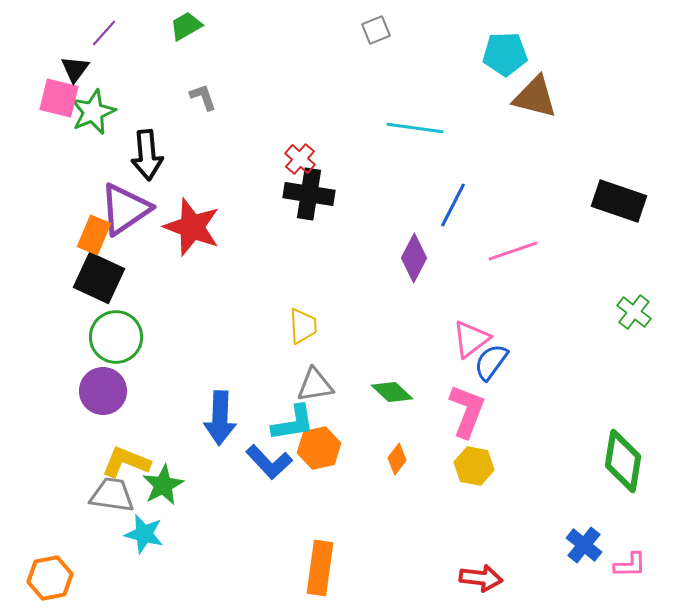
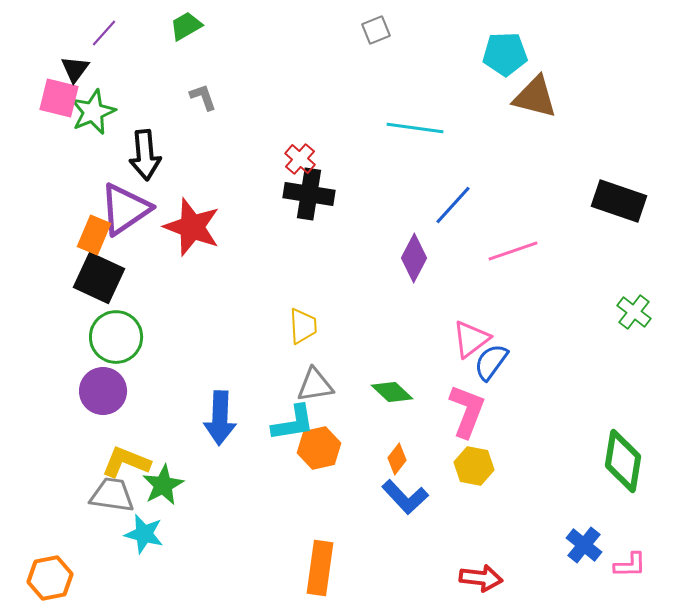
black arrow at (147, 155): moved 2 px left
blue line at (453, 205): rotated 15 degrees clockwise
blue L-shape at (269, 462): moved 136 px right, 35 px down
